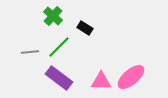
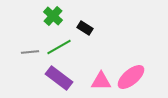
green line: rotated 15 degrees clockwise
